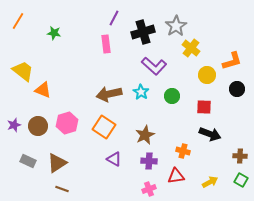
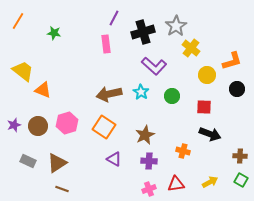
red triangle: moved 8 px down
